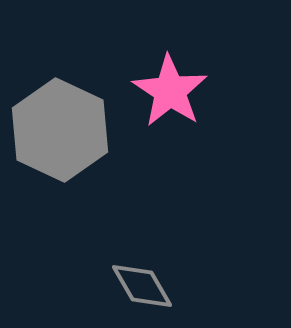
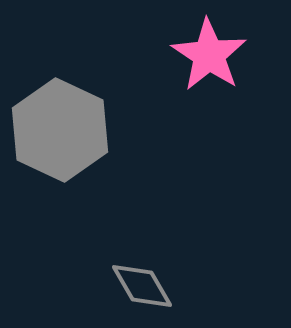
pink star: moved 39 px right, 36 px up
